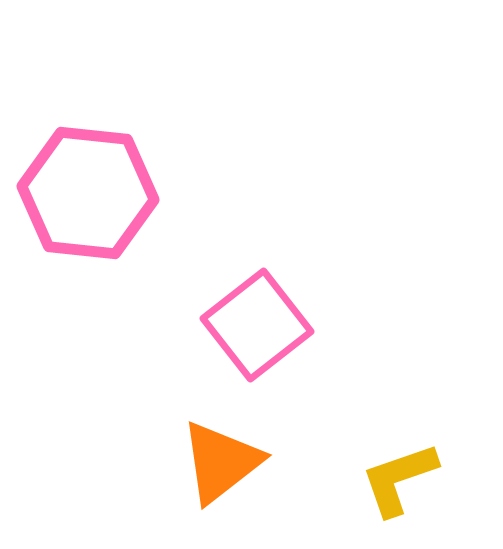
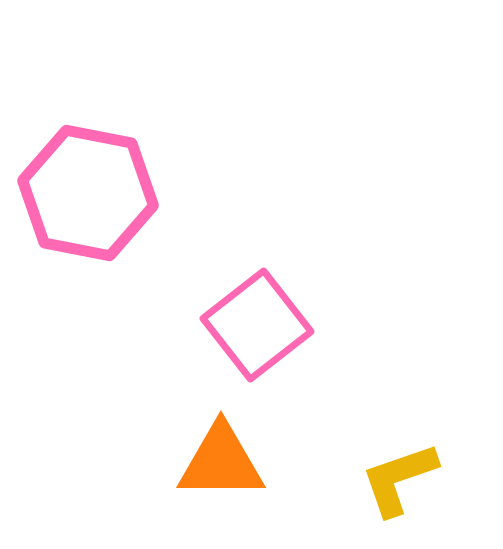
pink hexagon: rotated 5 degrees clockwise
orange triangle: rotated 38 degrees clockwise
